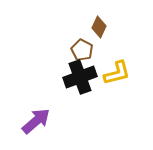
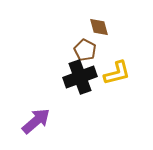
brown diamond: rotated 40 degrees counterclockwise
brown pentagon: moved 3 px right
